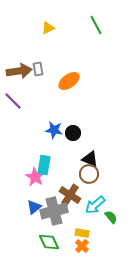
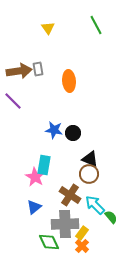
yellow triangle: rotated 40 degrees counterclockwise
orange ellipse: rotated 60 degrees counterclockwise
cyan arrow: rotated 85 degrees clockwise
gray cross: moved 11 px right, 13 px down; rotated 12 degrees clockwise
yellow rectangle: rotated 64 degrees counterclockwise
